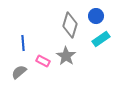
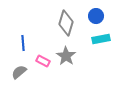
gray diamond: moved 4 px left, 2 px up
cyan rectangle: rotated 24 degrees clockwise
